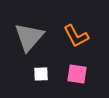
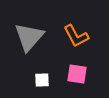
white square: moved 1 px right, 6 px down
